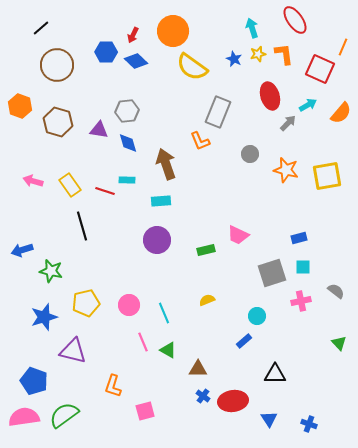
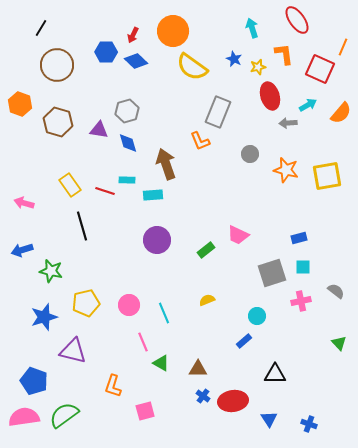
red ellipse at (295, 20): moved 2 px right
black line at (41, 28): rotated 18 degrees counterclockwise
yellow star at (258, 54): moved 13 px down
orange hexagon at (20, 106): moved 2 px up
gray hexagon at (127, 111): rotated 10 degrees counterclockwise
gray arrow at (288, 123): rotated 138 degrees counterclockwise
pink arrow at (33, 181): moved 9 px left, 22 px down
cyan rectangle at (161, 201): moved 8 px left, 6 px up
green rectangle at (206, 250): rotated 24 degrees counterclockwise
green triangle at (168, 350): moved 7 px left, 13 px down
